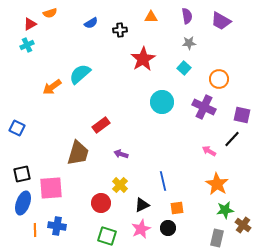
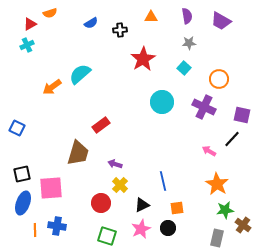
purple arrow: moved 6 px left, 10 px down
